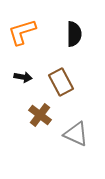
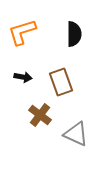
brown rectangle: rotated 8 degrees clockwise
